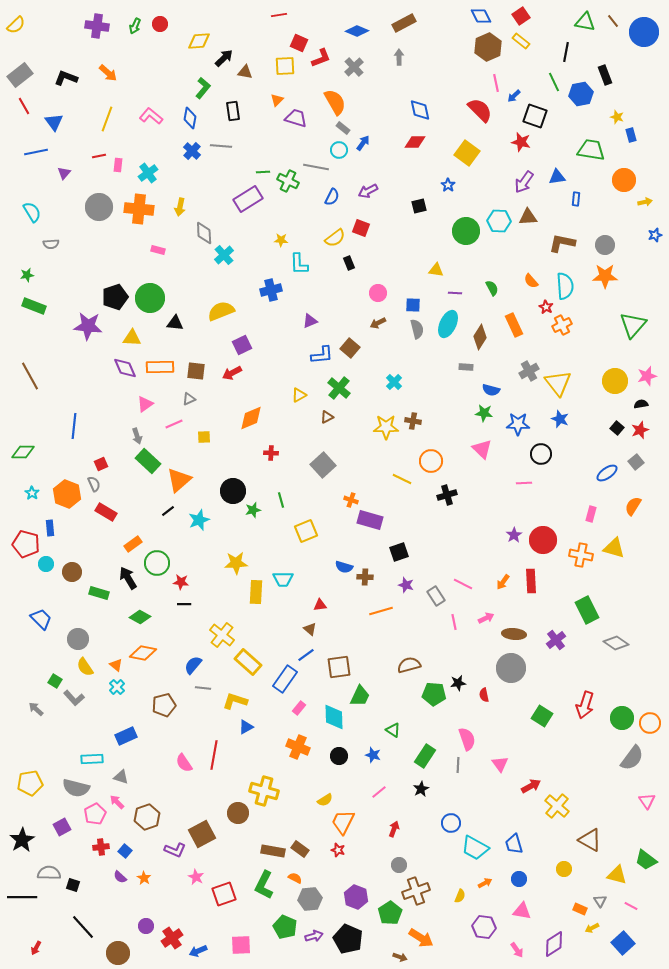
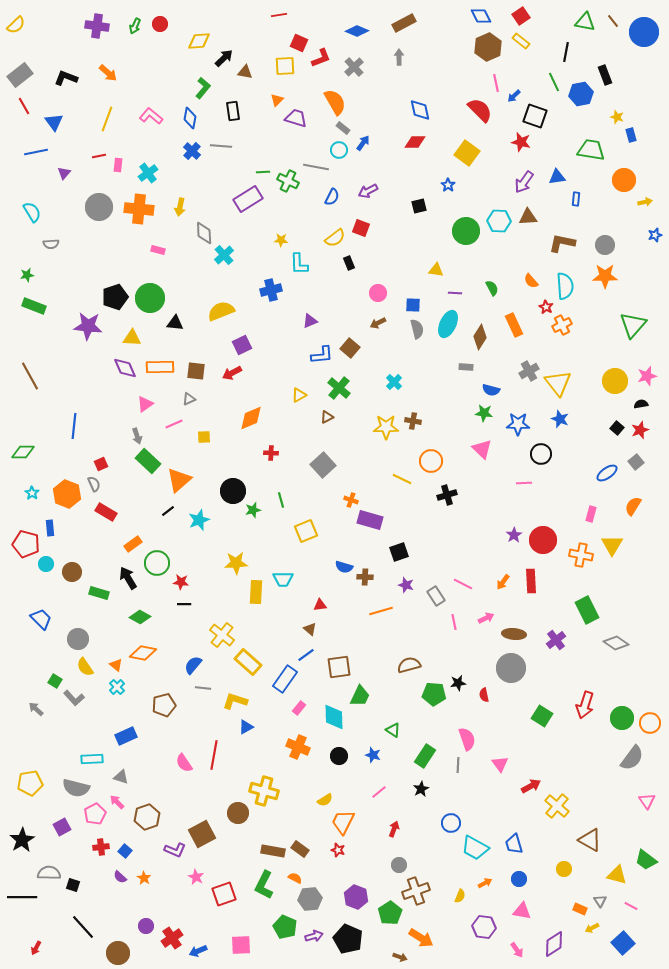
yellow triangle at (614, 548): moved 2 px left, 3 px up; rotated 45 degrees clockwise
